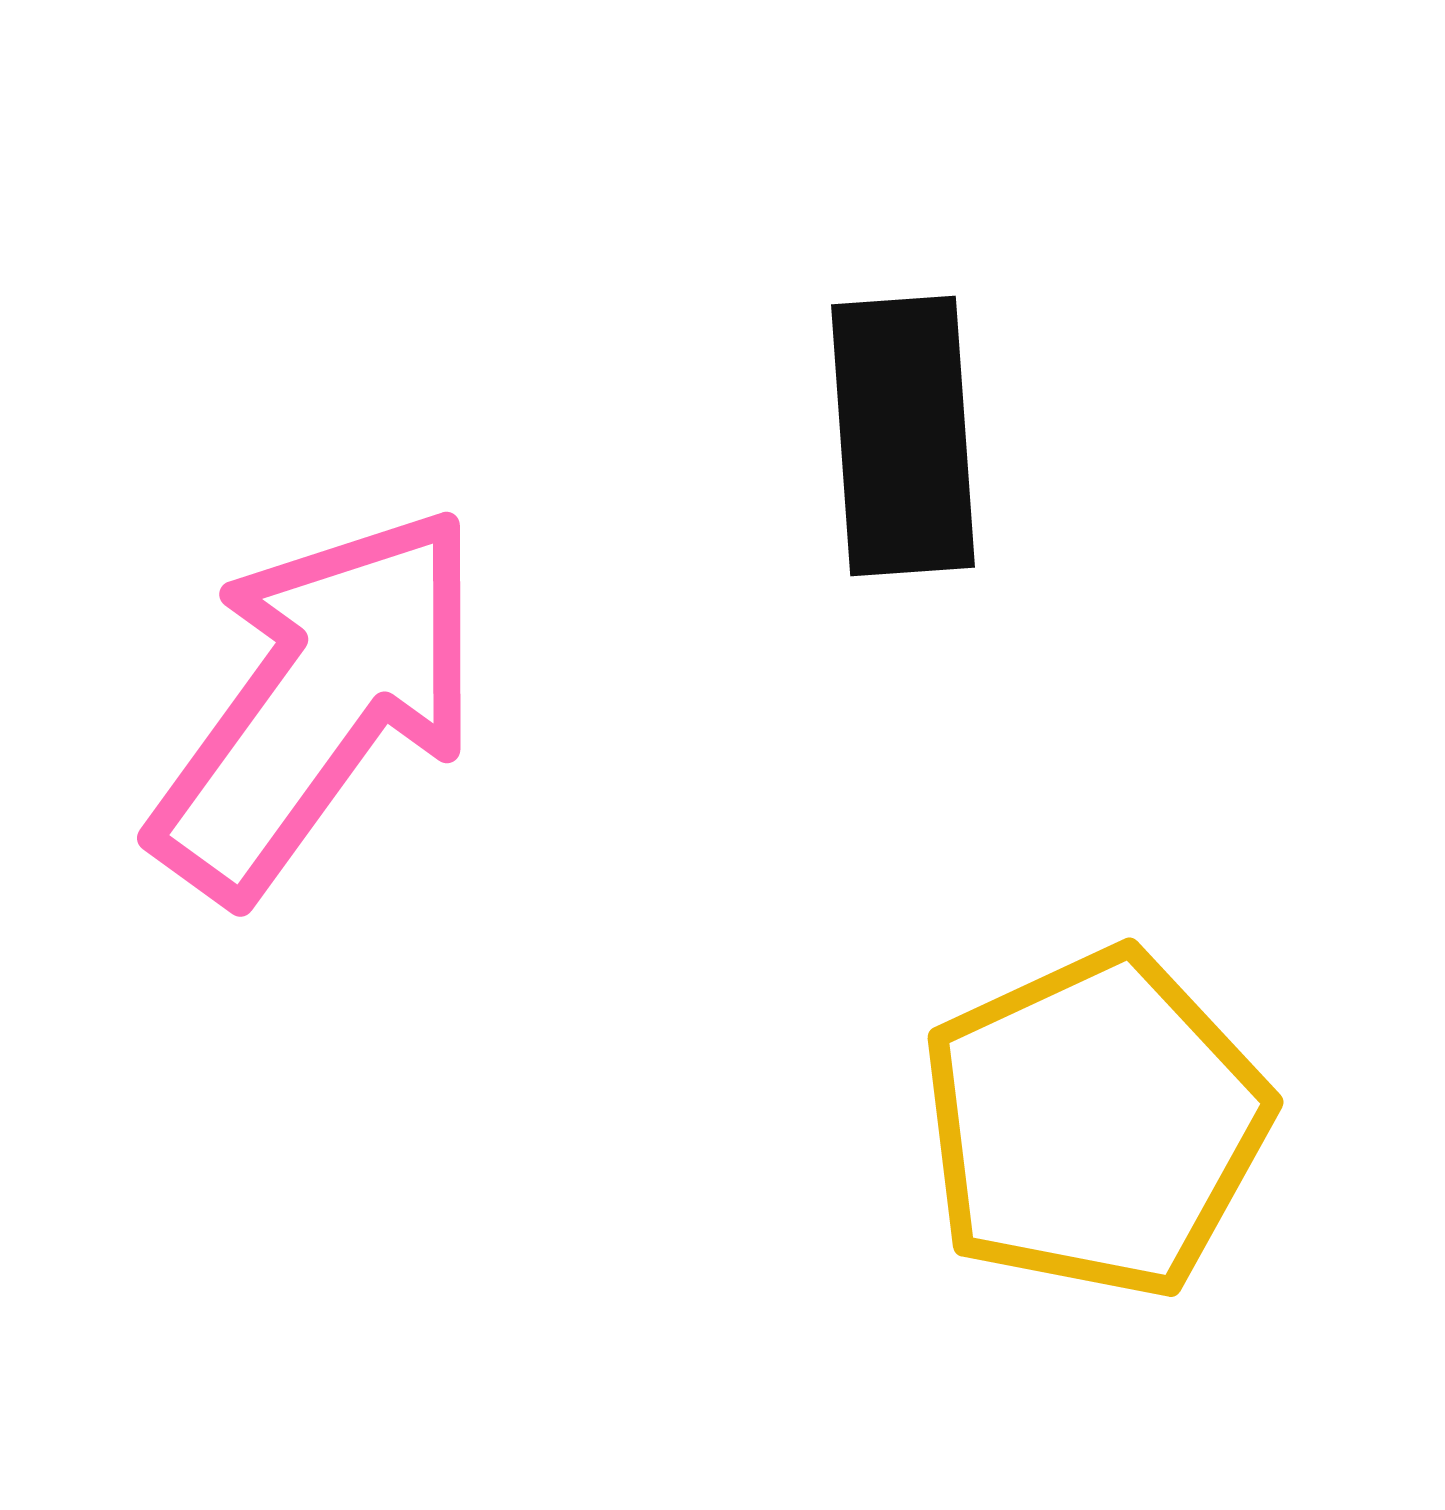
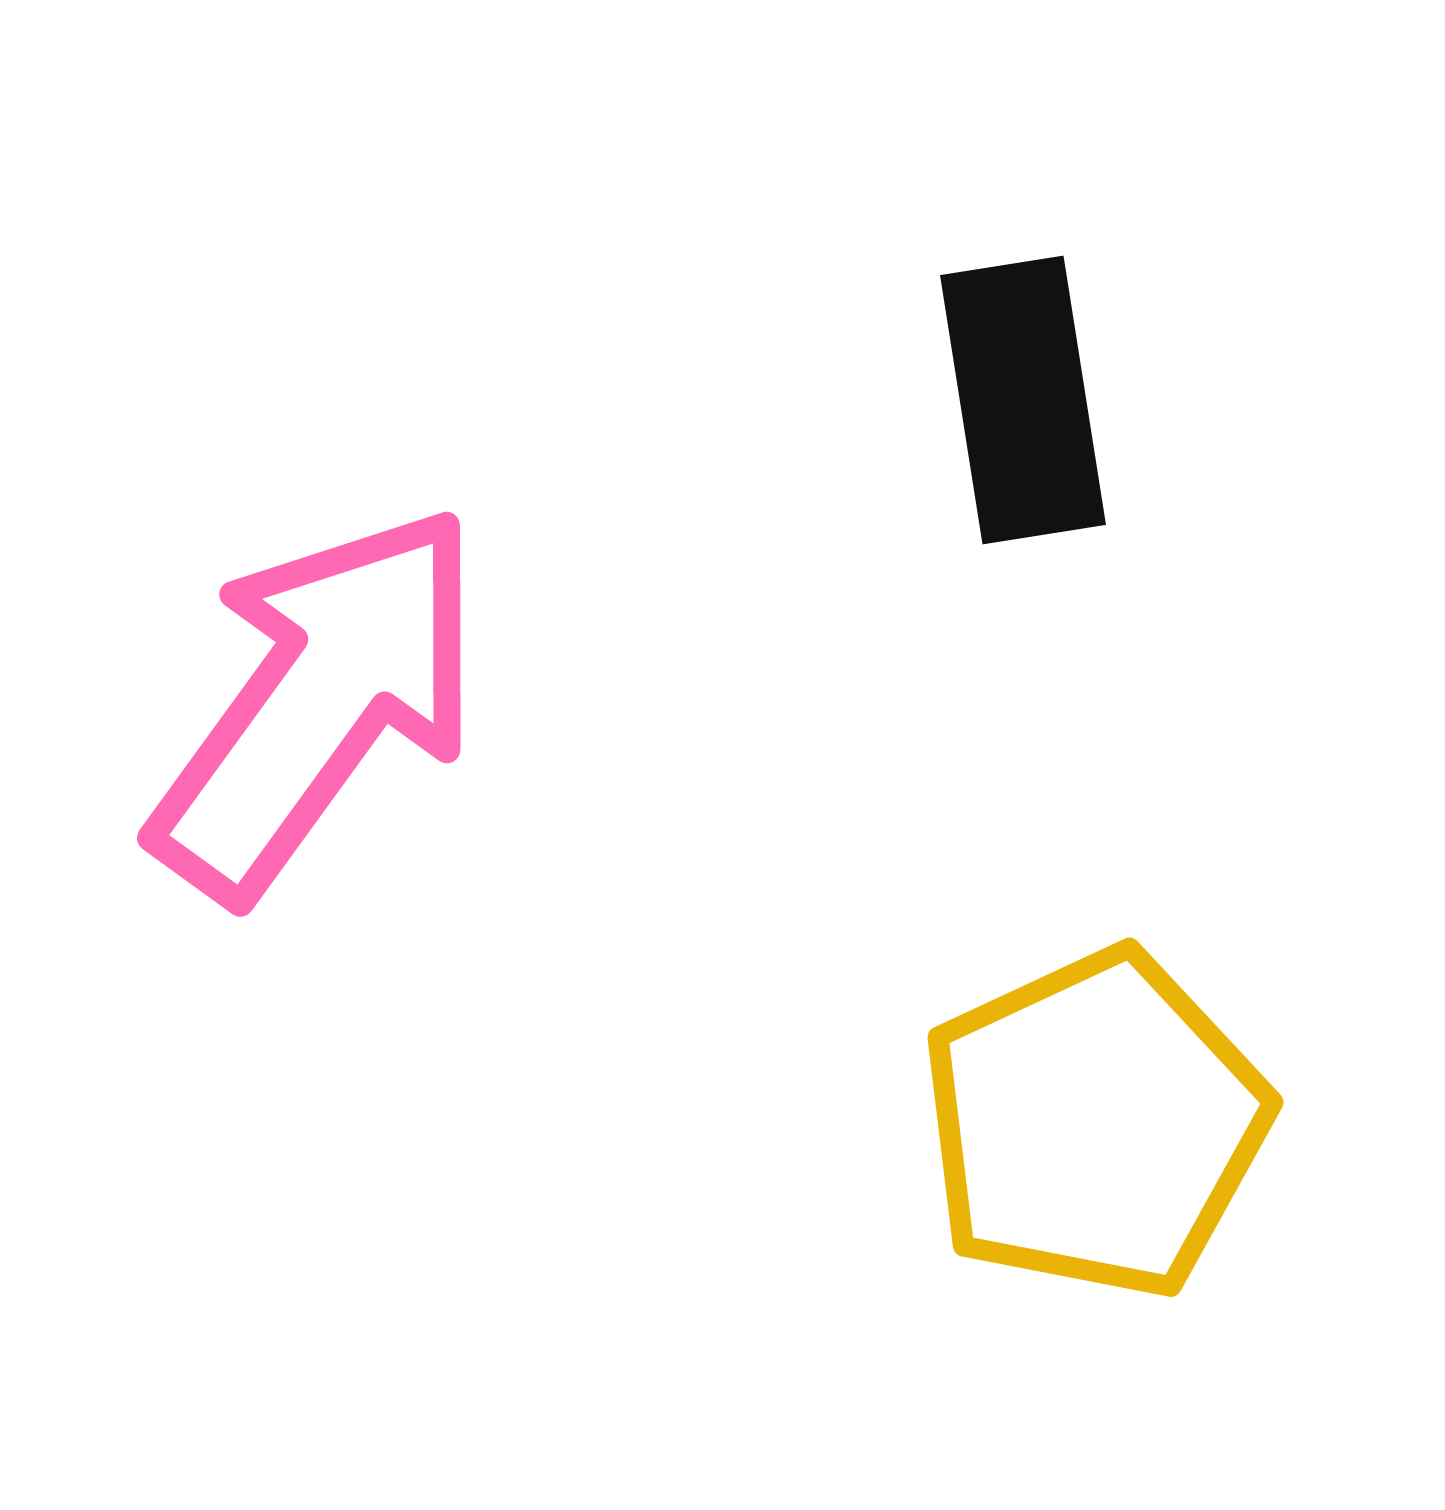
black rectangle: moved 120 px right, 36 px up; rotated 5 degrees counterclockwise
